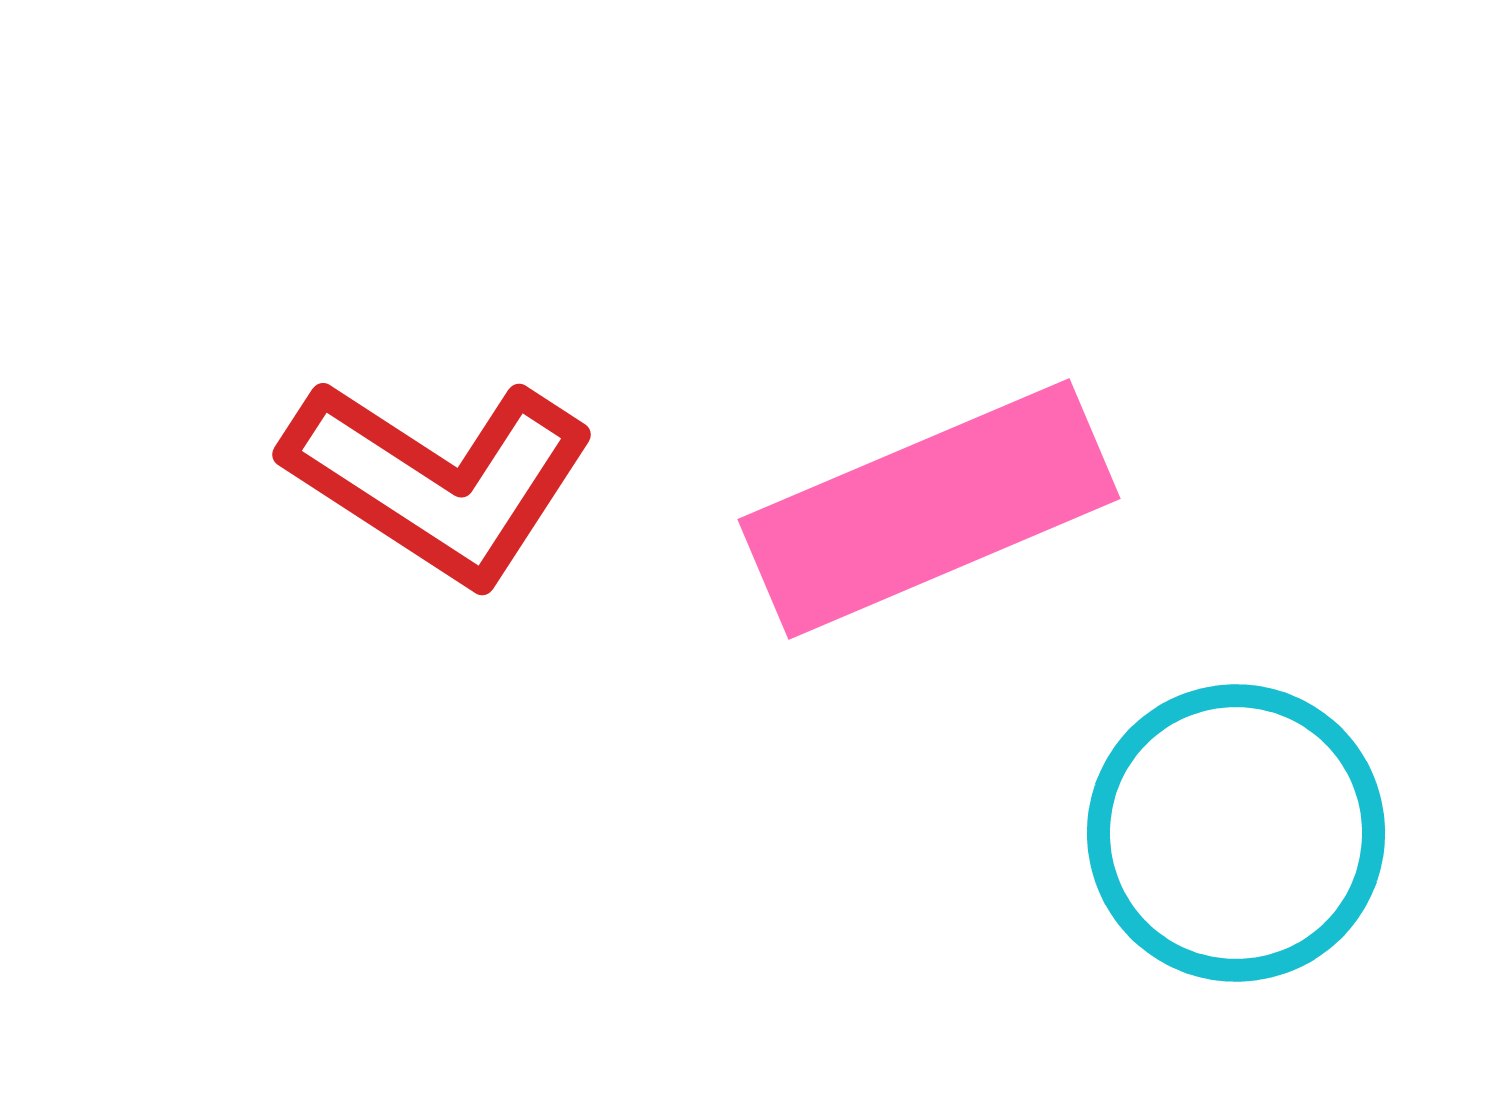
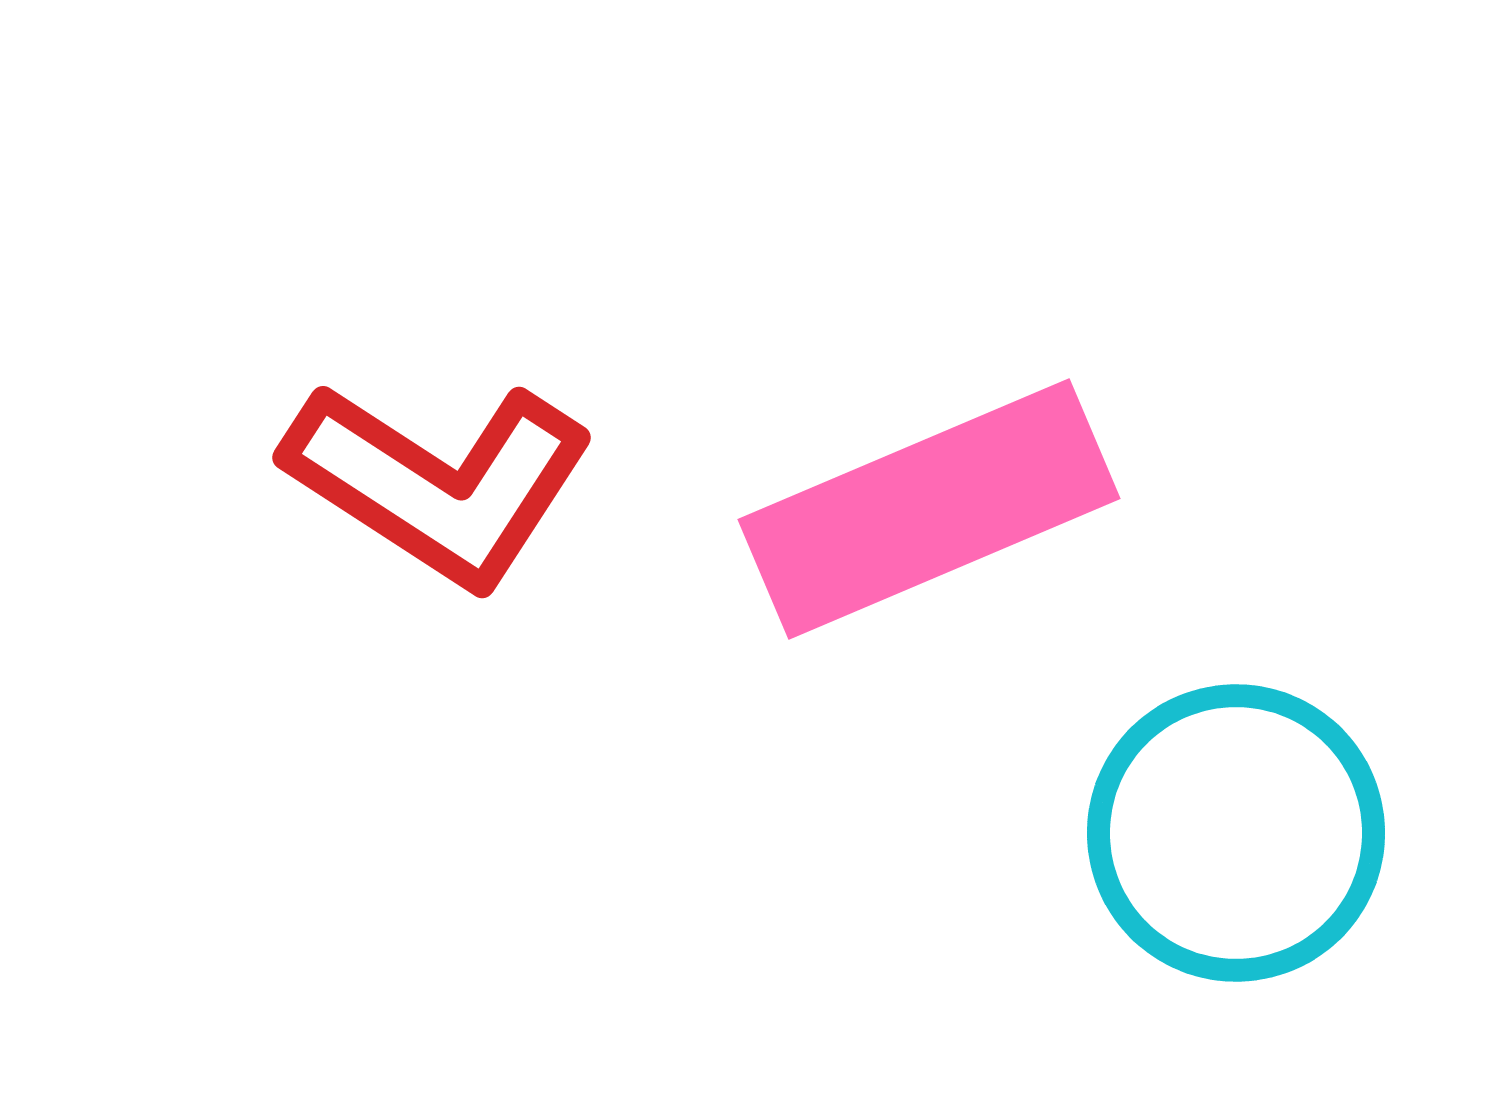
red L-shape: moved 3 px down
